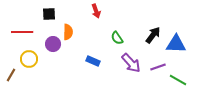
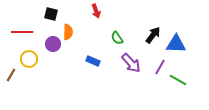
black square: moved 2 px right; rotated 16 degrees clockwise
purple line: moved 2 px right; rotated 42 degrees counterclockwise
